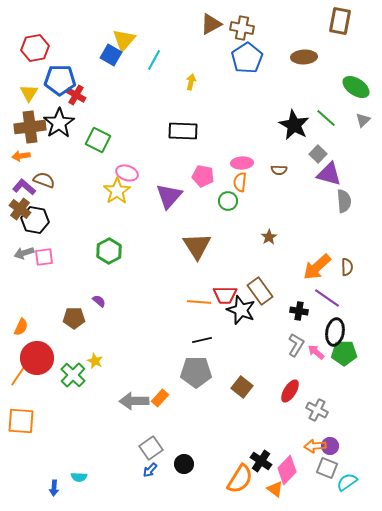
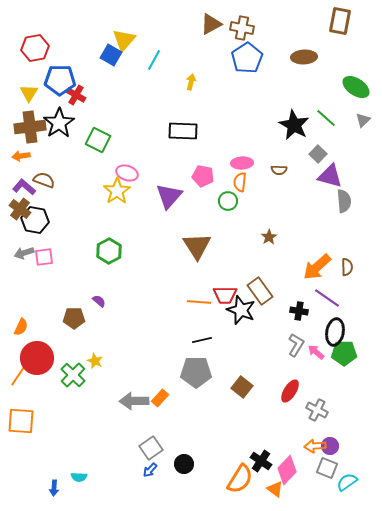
purple triangle at (329, 174): moved 1 px right, 2 px down
